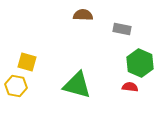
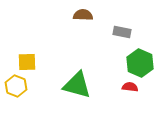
gray rectangle: moved 3 px down
yellow square: rotated 18 degrees counterclockwise
yellow hexagon: rotated 10 degrees clockwise
